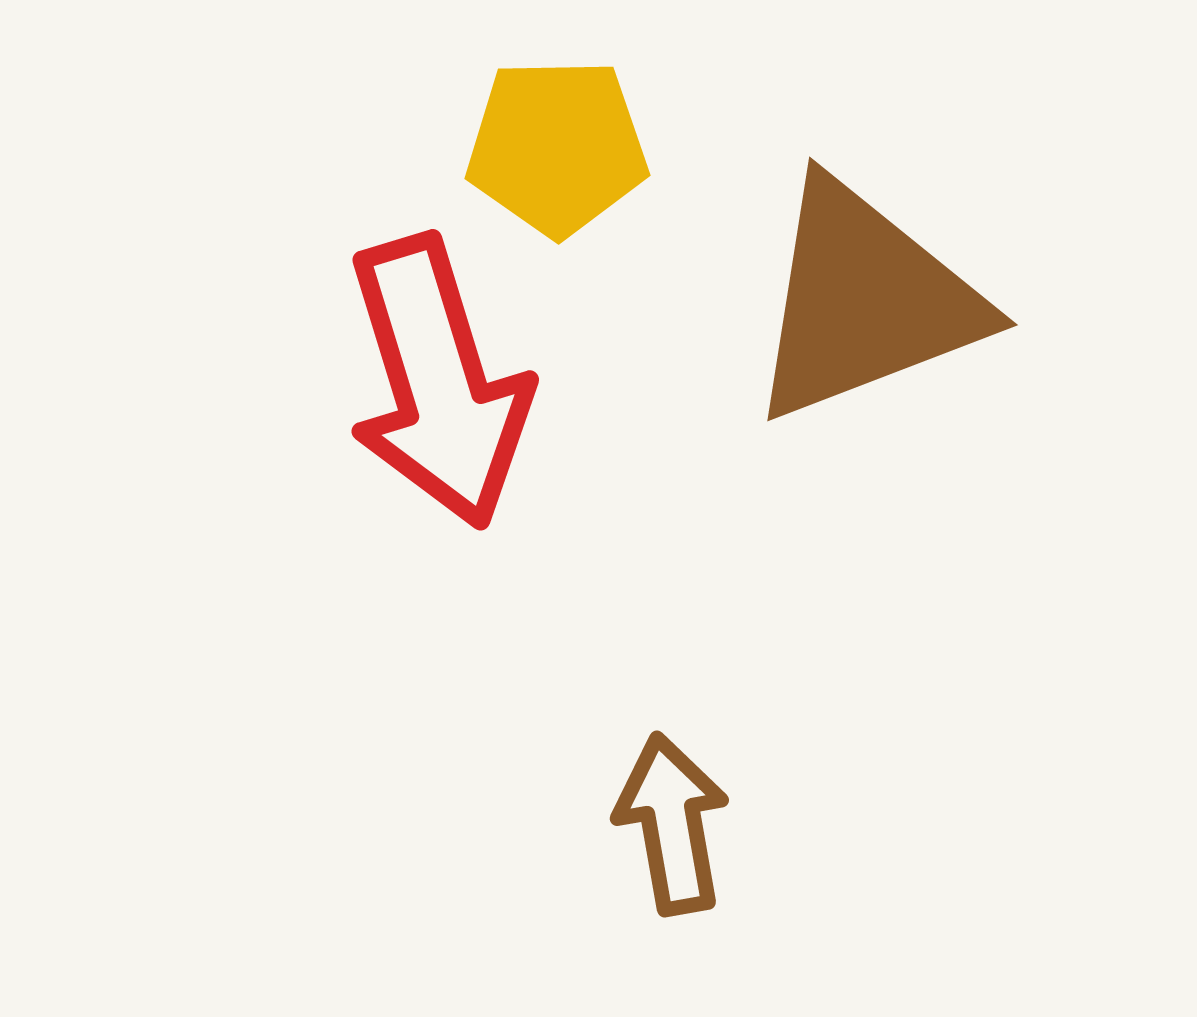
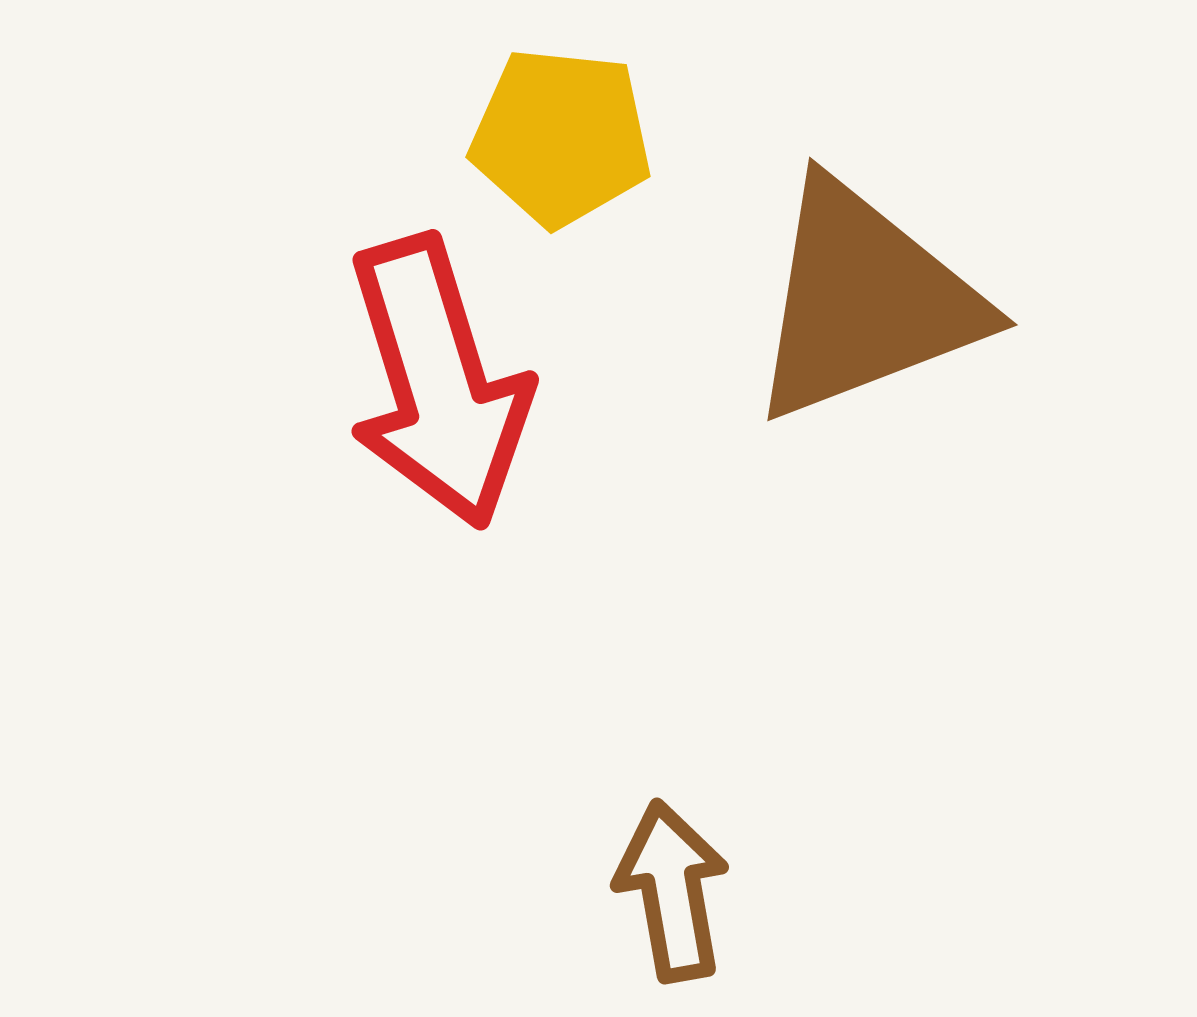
yellow pentagon: moved 4 px right, 10 px up; rotated 7 degrees clockwise
brown arrow: moved 67 px down
